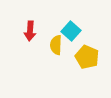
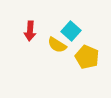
yellow semicircle: moved 1 px right; rotated 60 degrees counterclockwise
